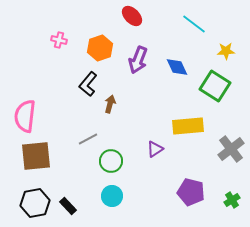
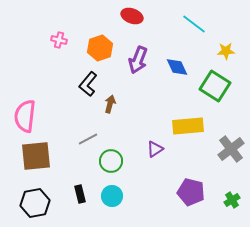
red ellipse: rotated 25 degrees counterclockwise
black rectangle: moved 12 px right, 12 px up; rotated 30 degrees clockwise
